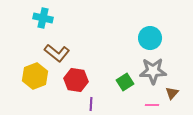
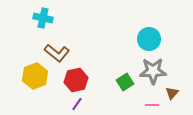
cyan circle: moved 1 px left, 1 px down
red hexagon: rotated 20 degrees counterclockwise
purple line: moved 14 px left; rotated 32 degrees clockwise
